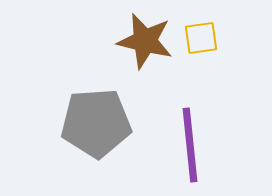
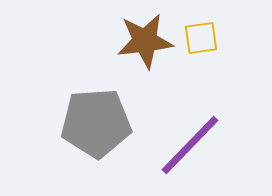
brown star: rotated 20 degrees counterclockwise
purple line: rotated 50 degrees clockwise
